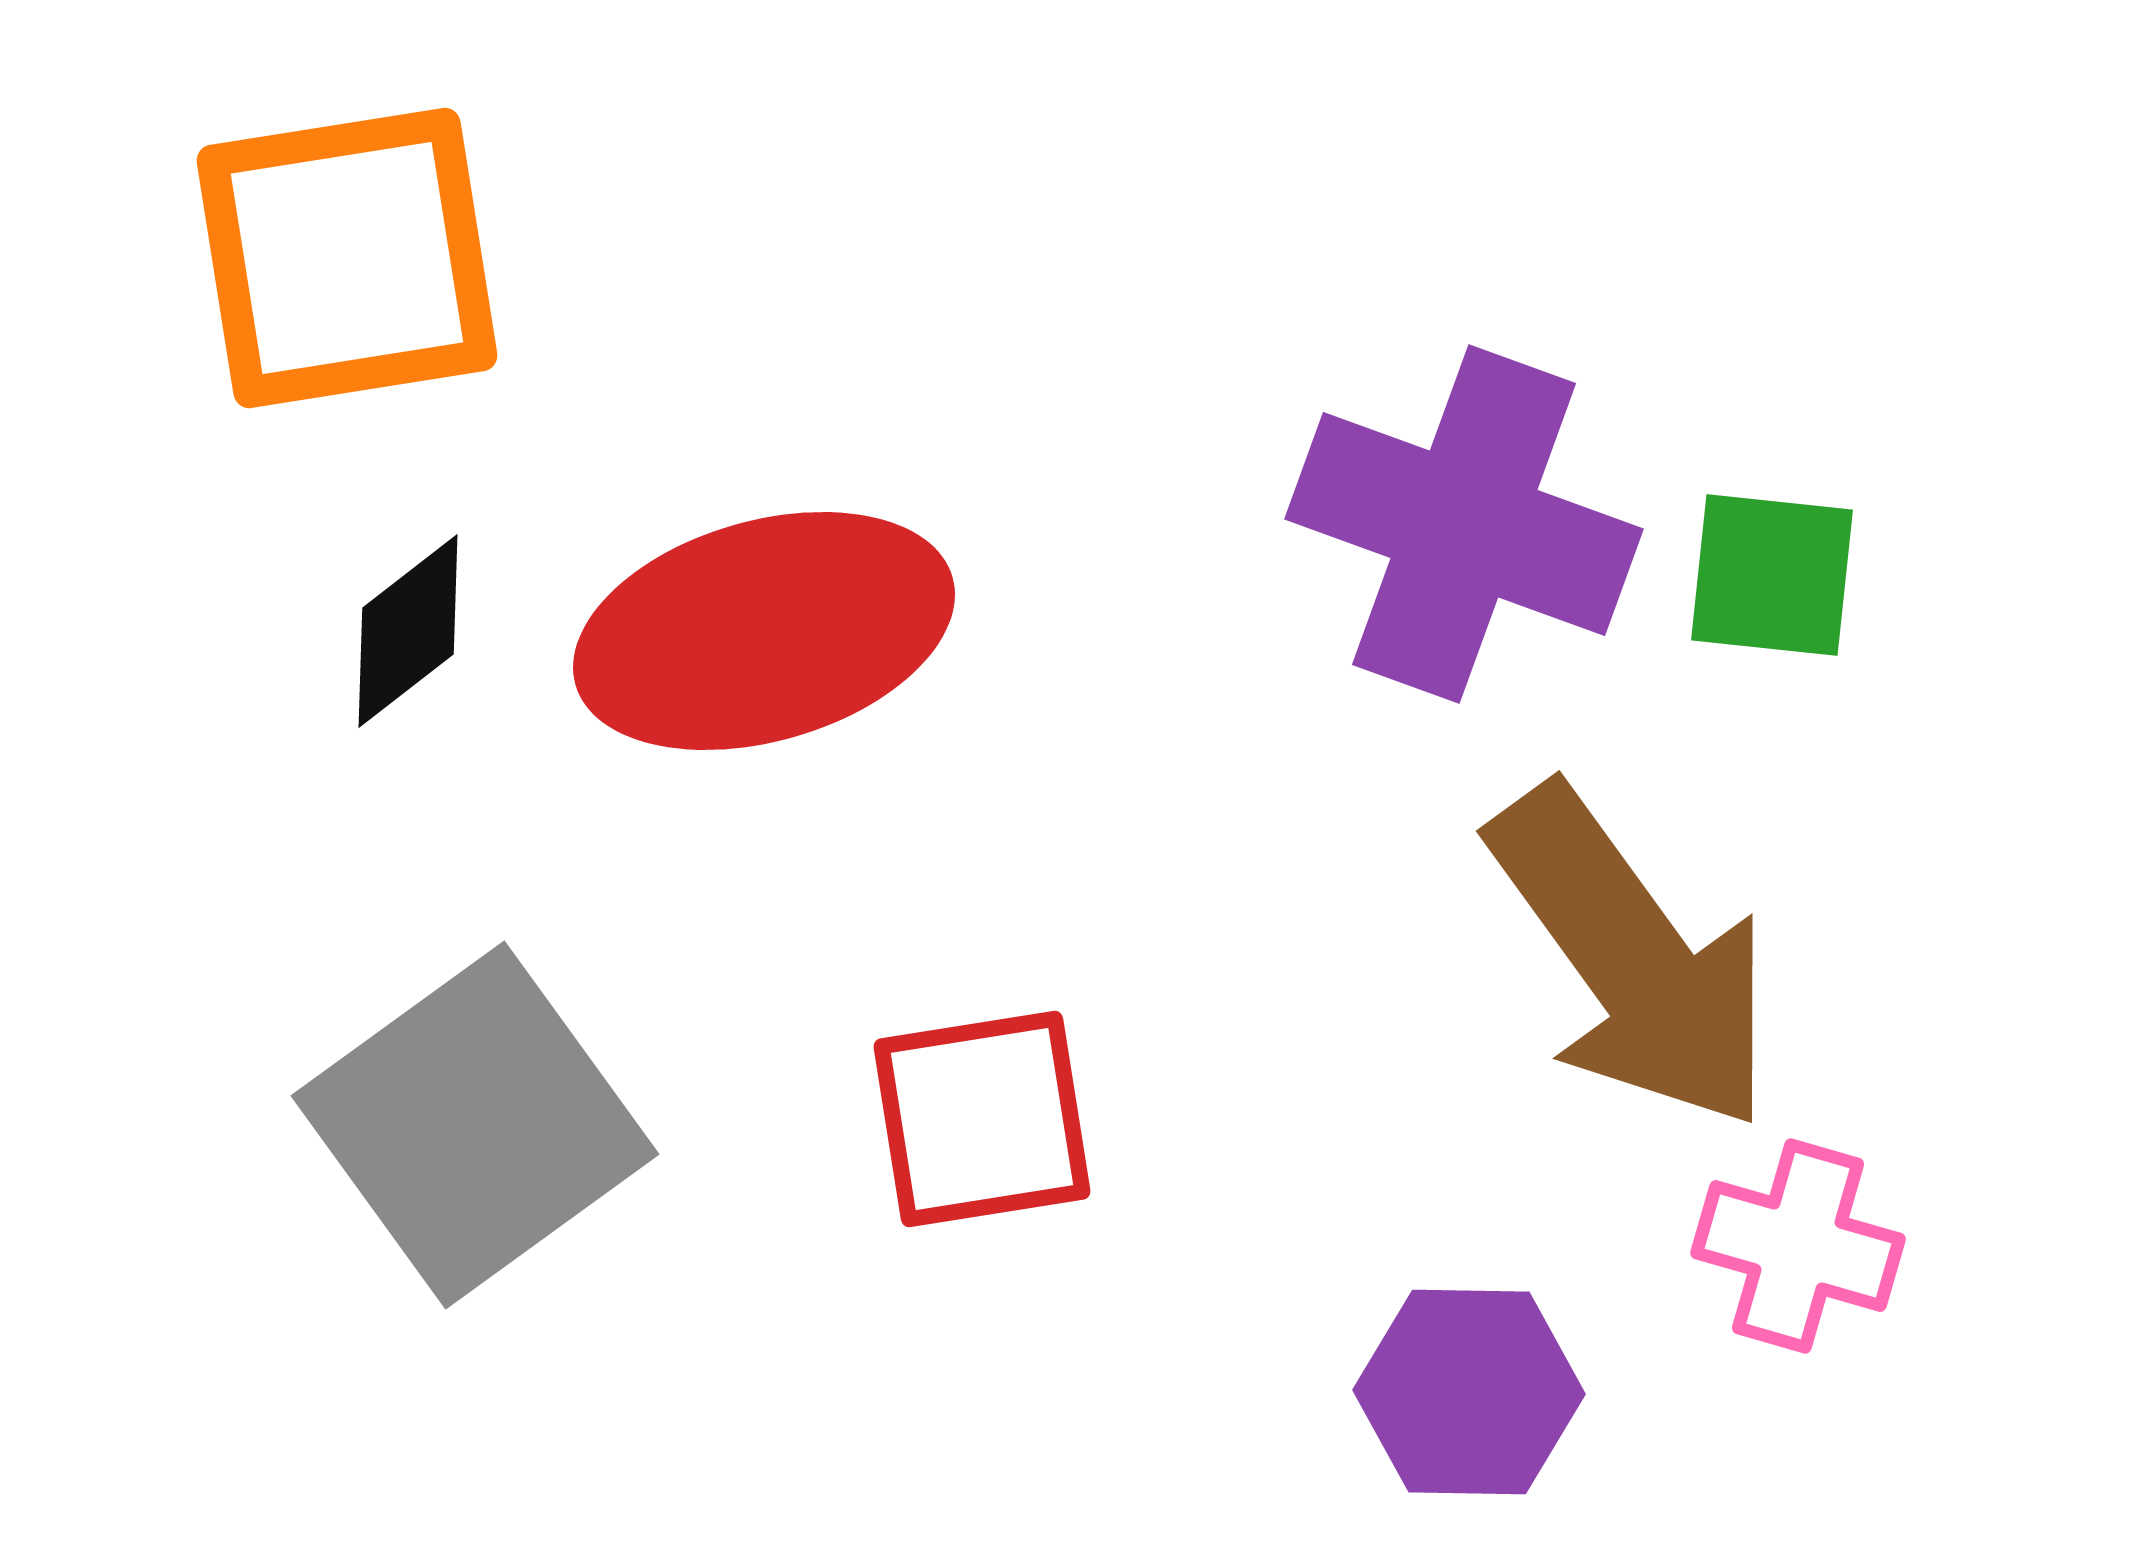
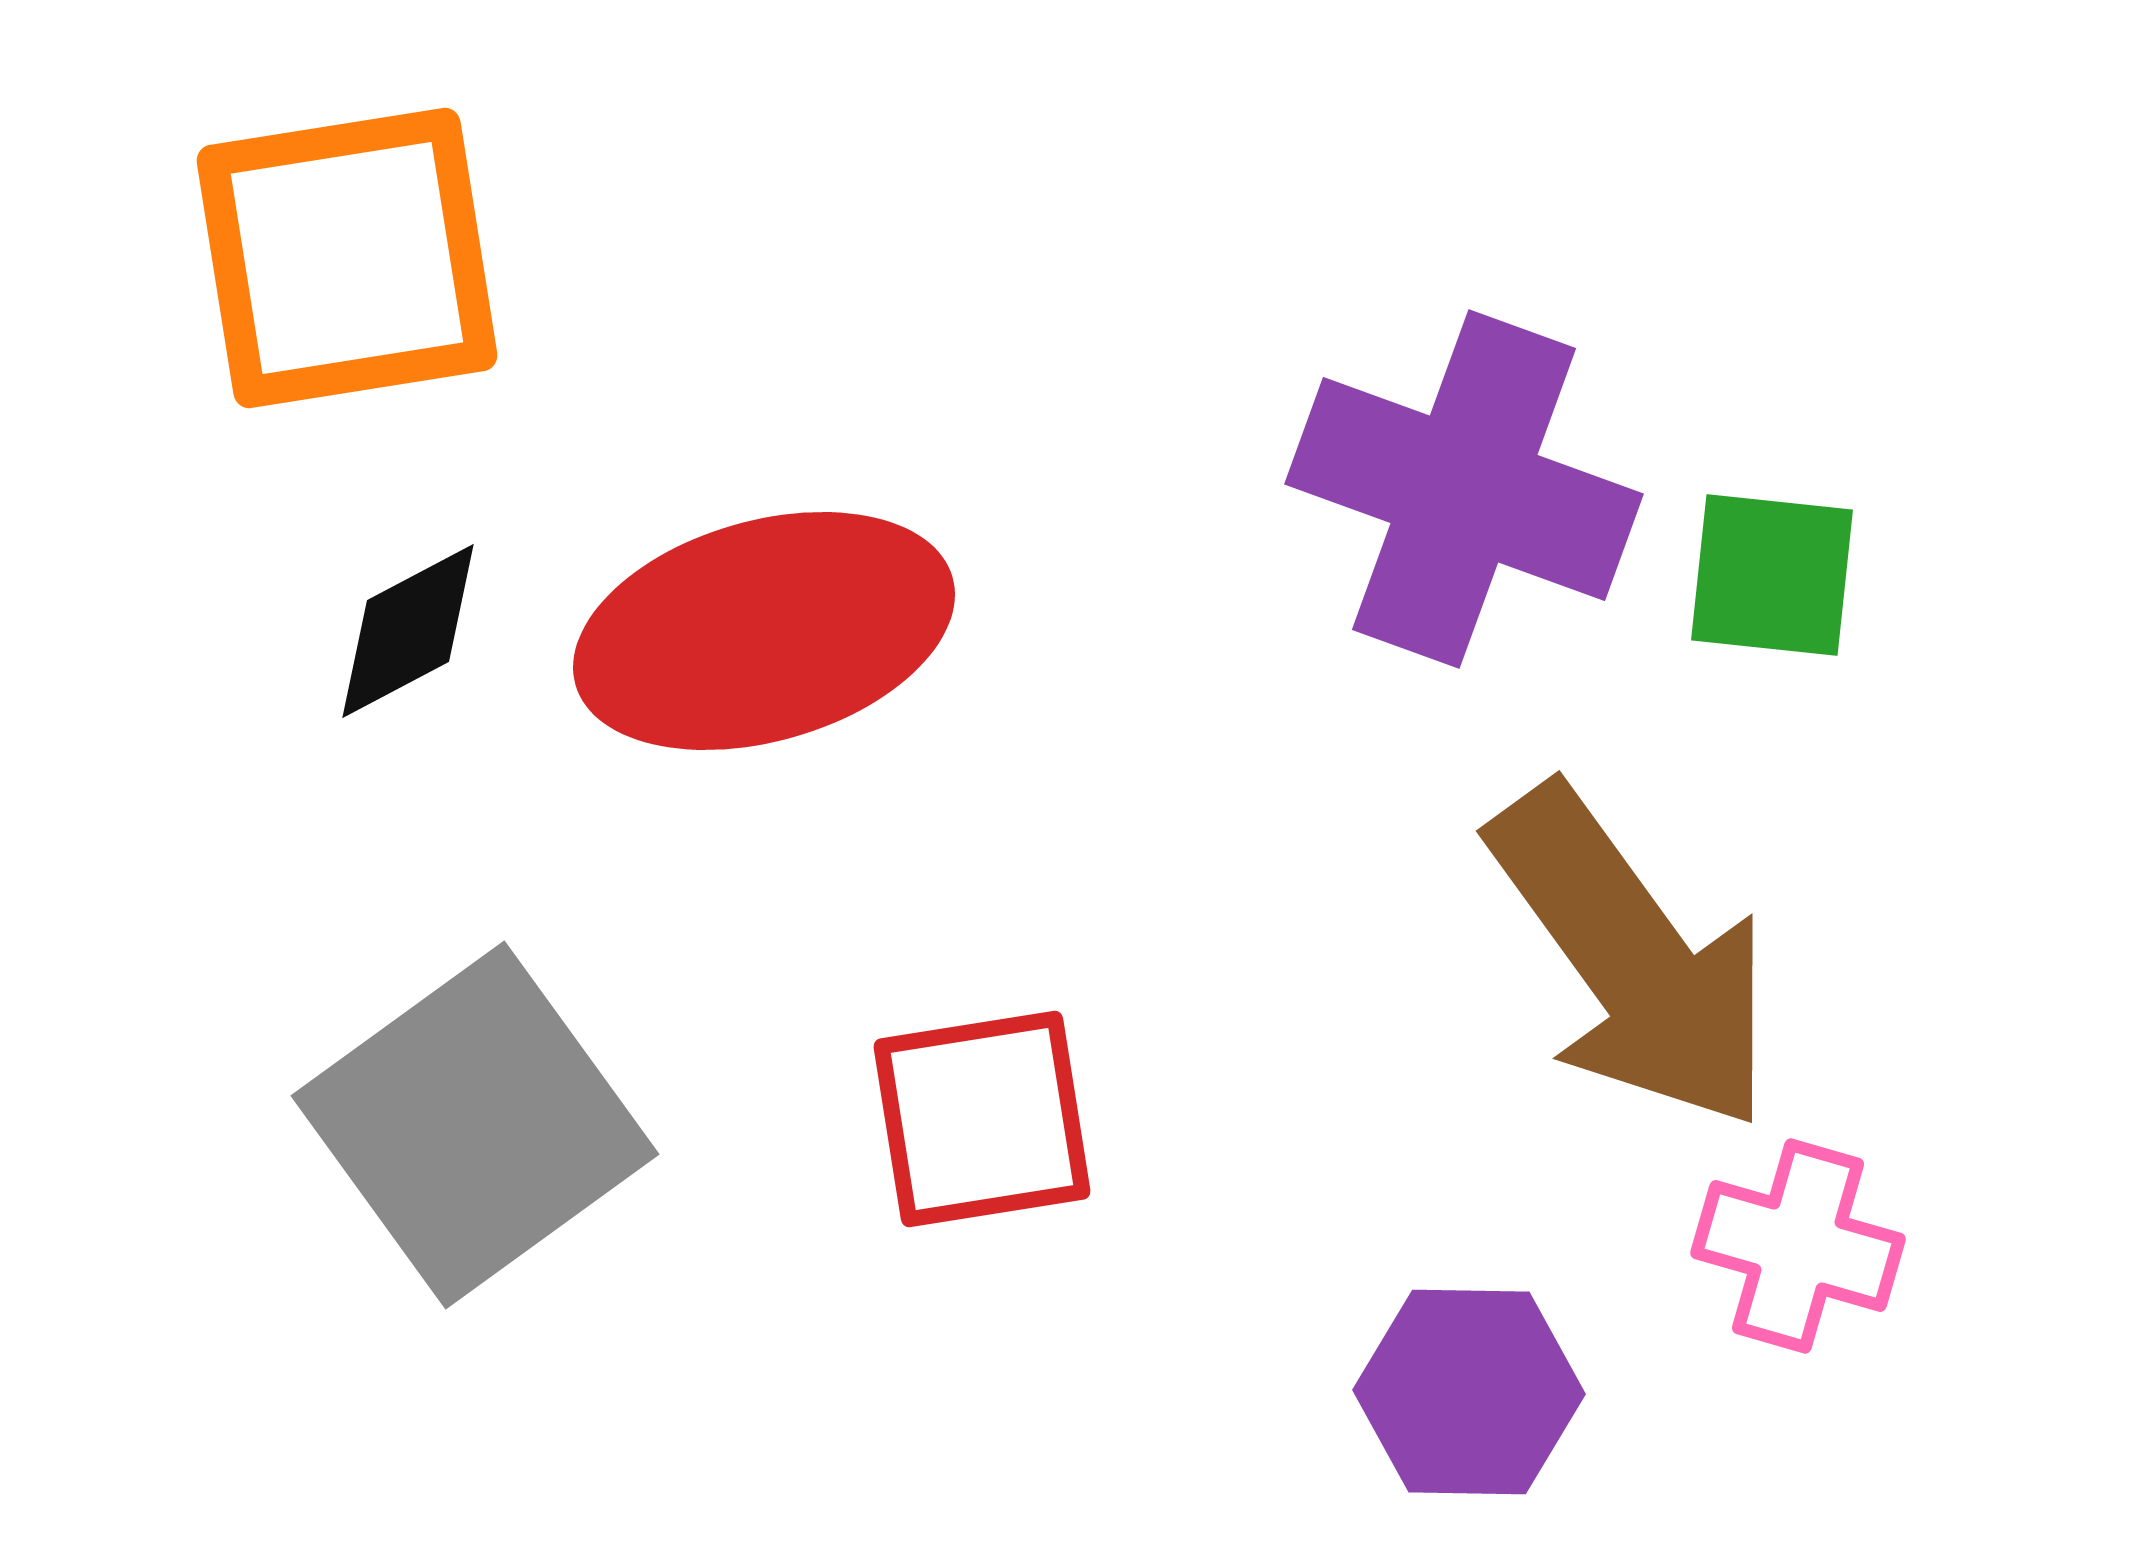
purple cross: moved 35 px up
black diamond: rotated 10 degrees clockwise
